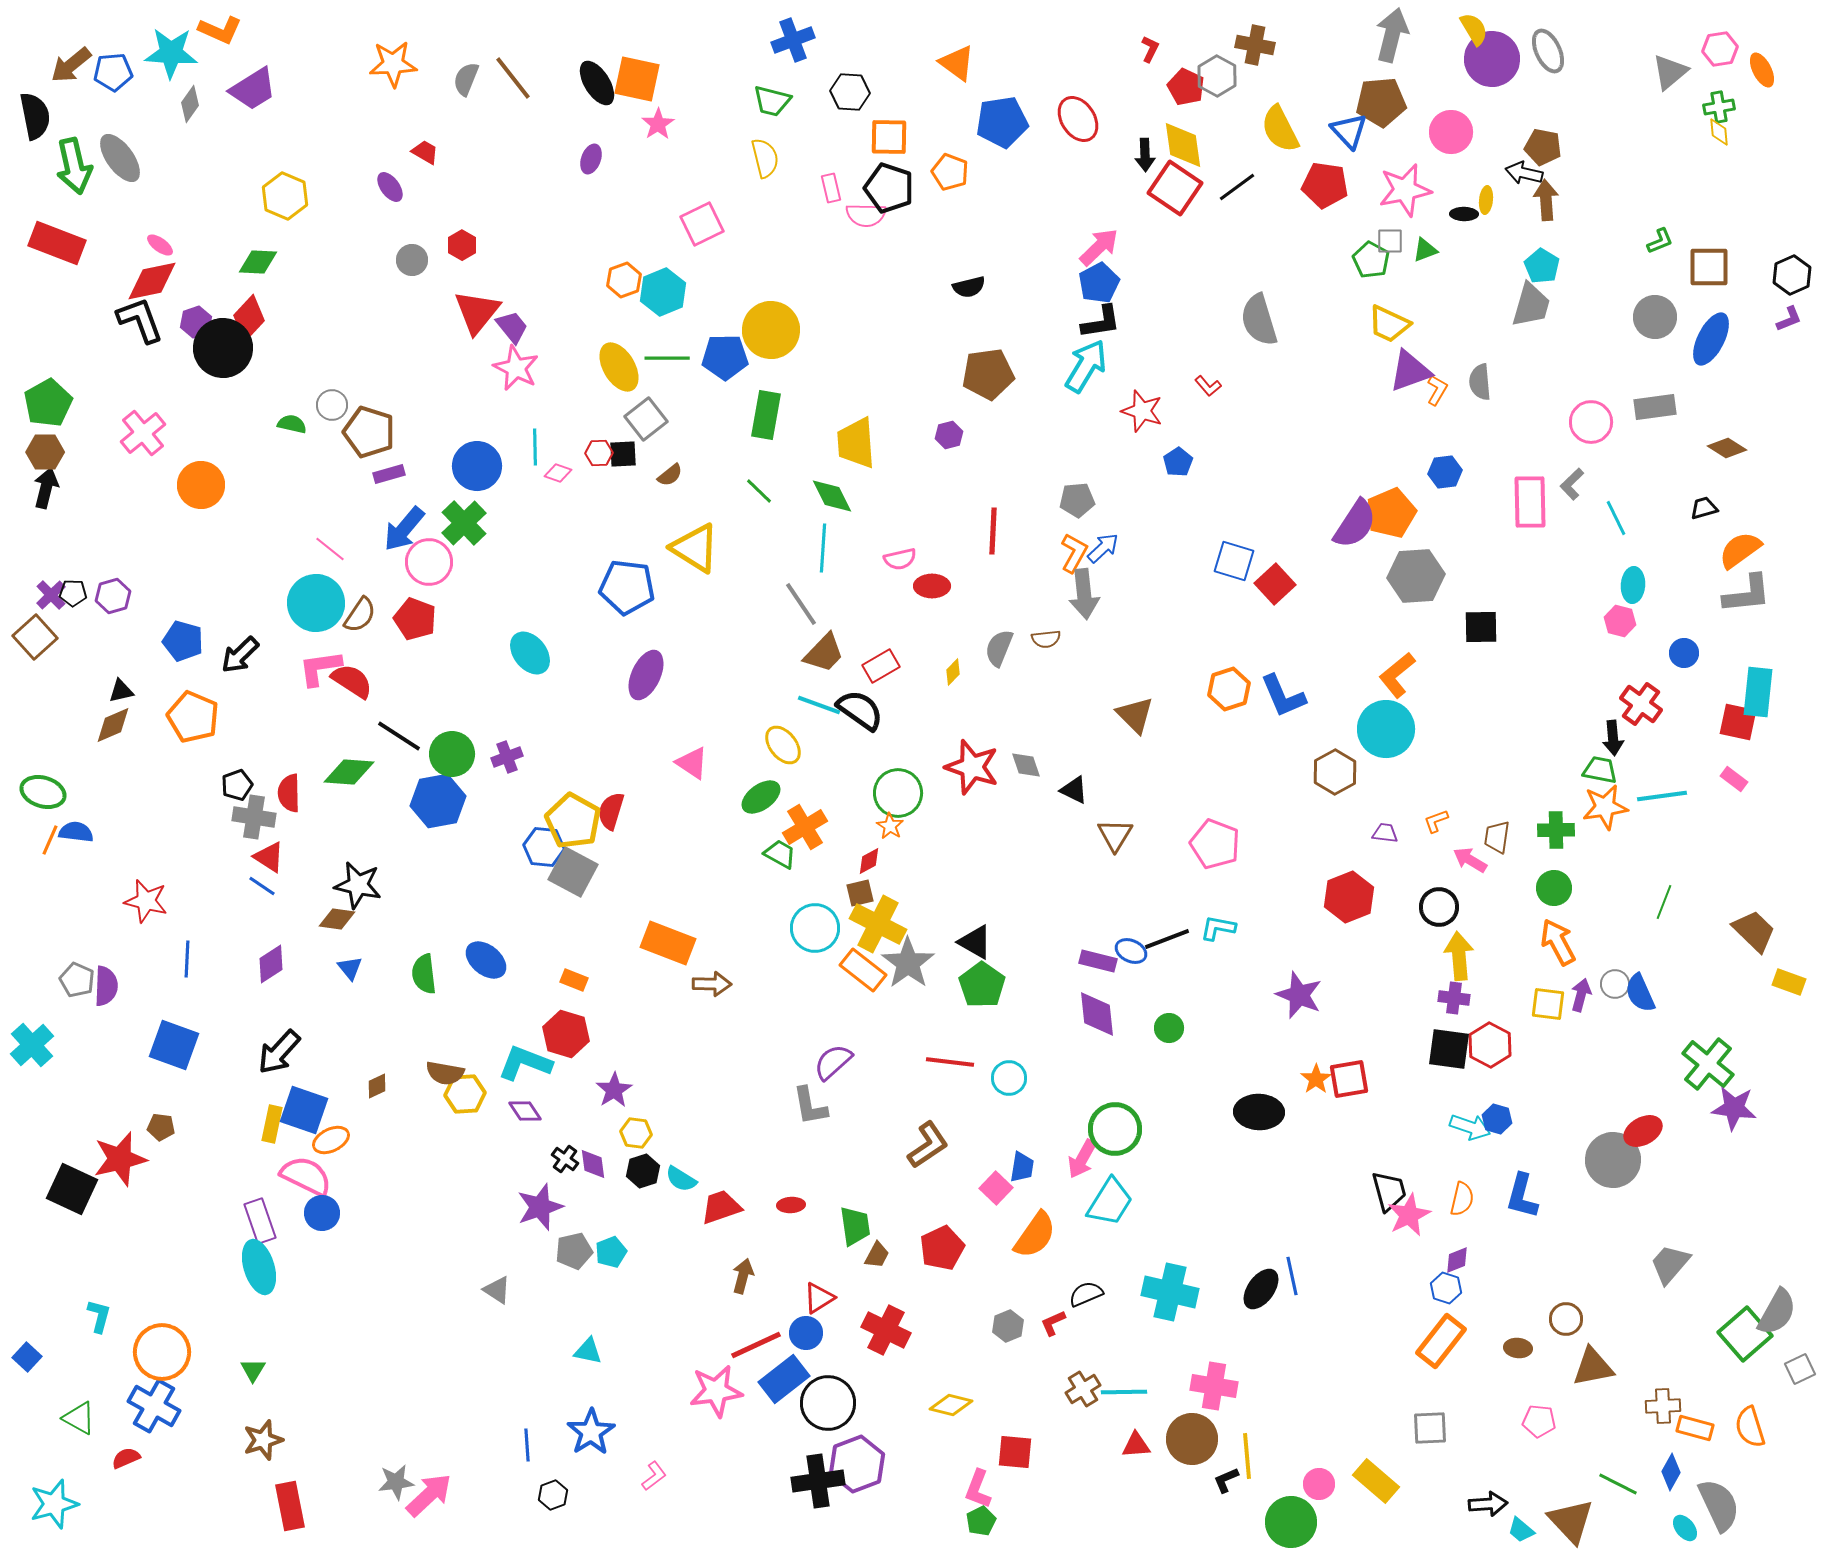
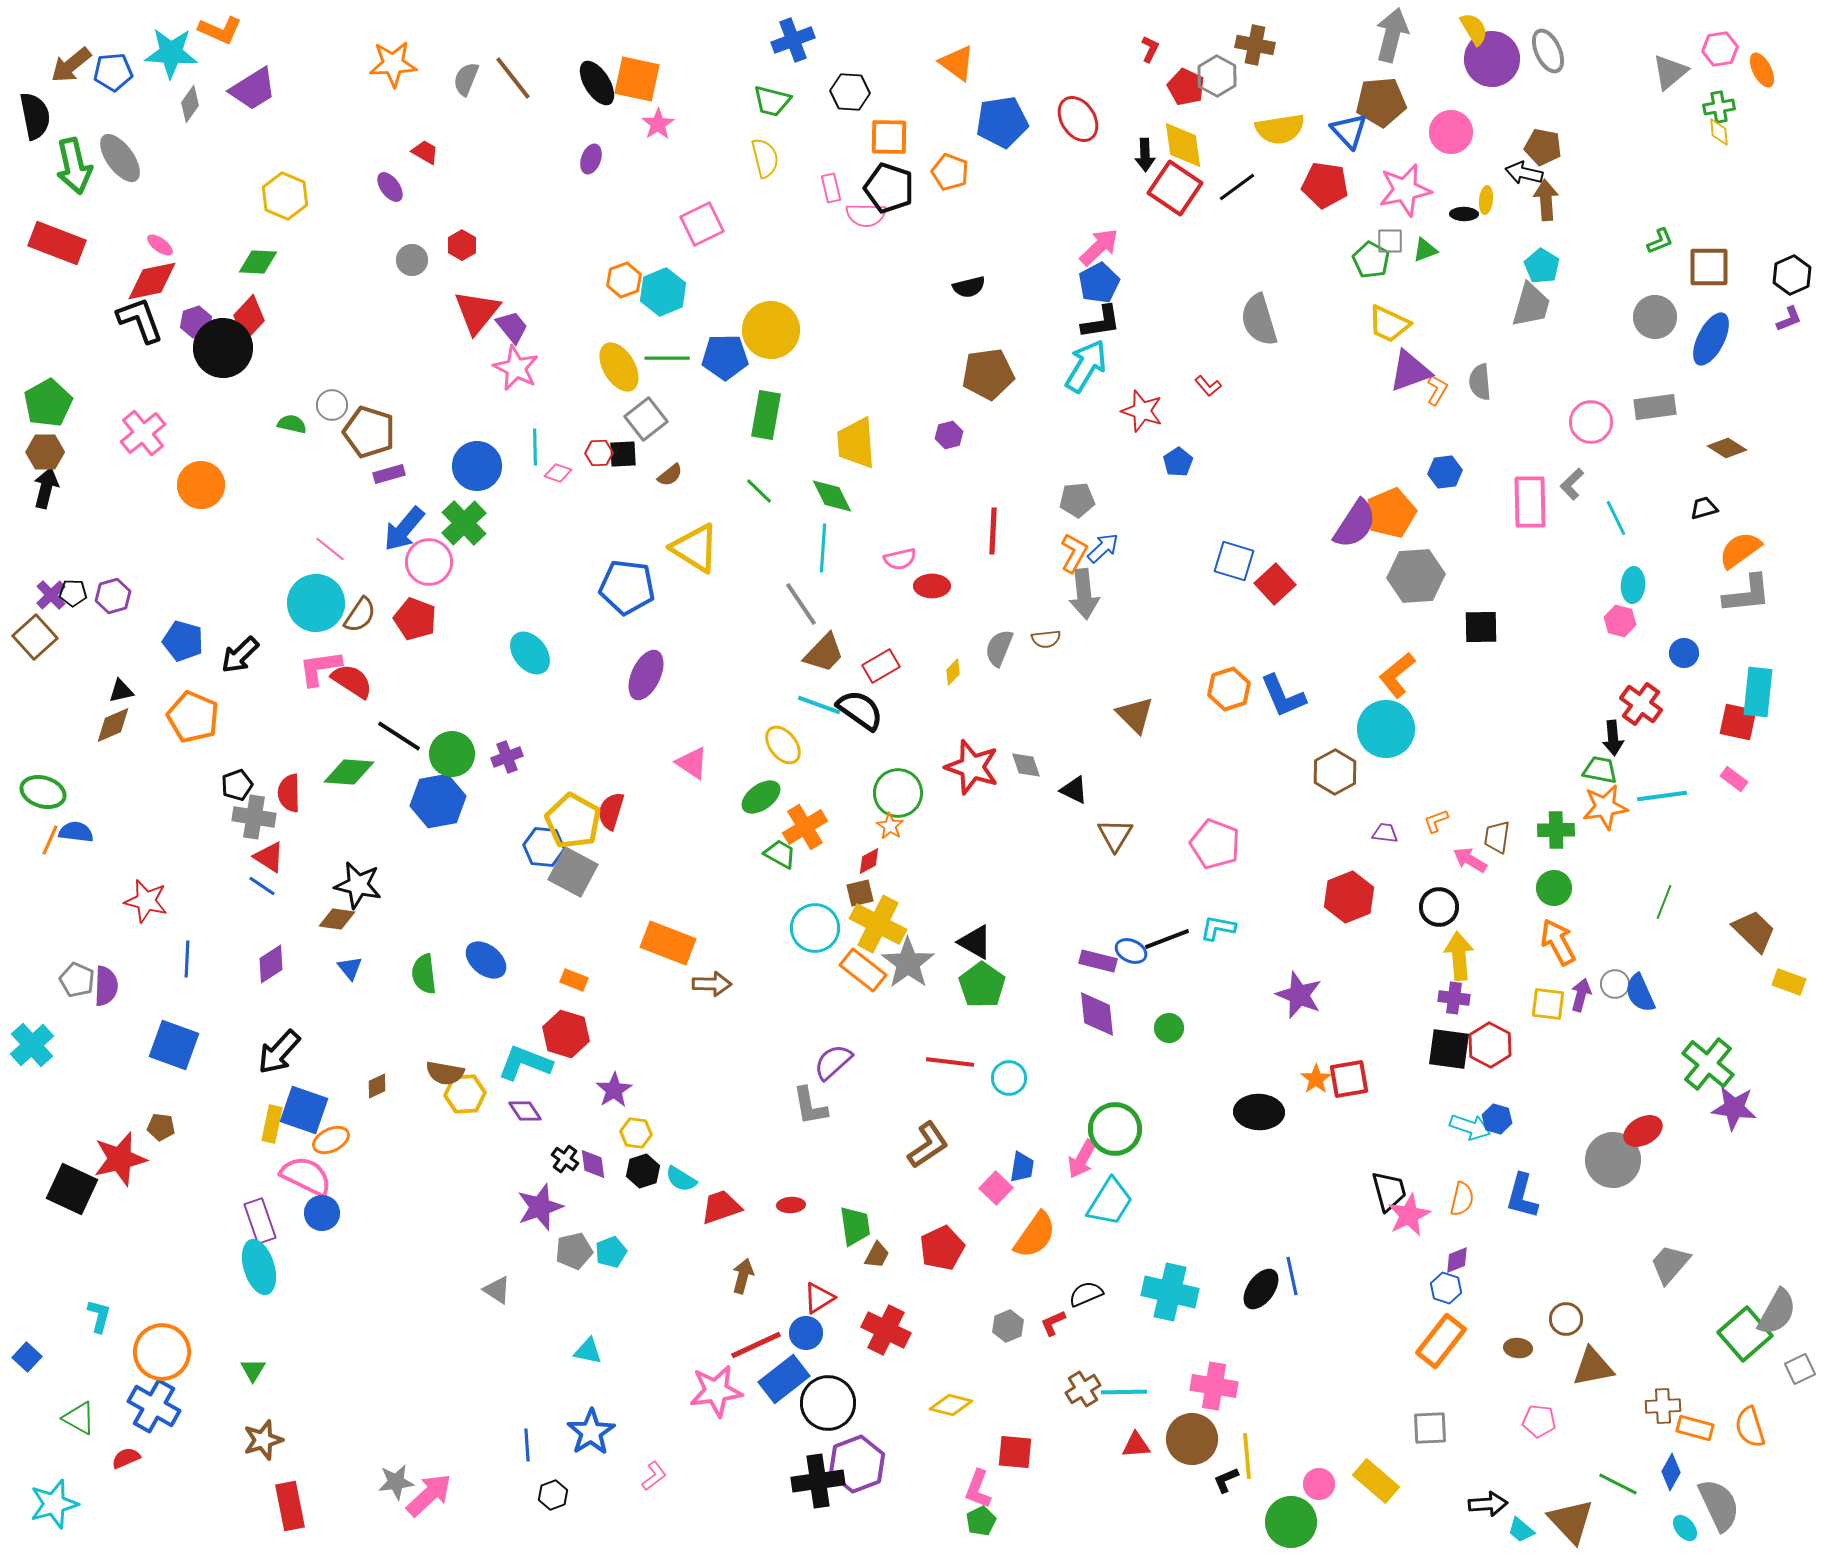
yellow semicircle at (1280, 129): rotated 72 degrees counterclockwise
